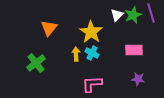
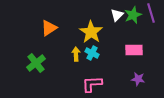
orange triangle: rotated 18 degrees clockwise
